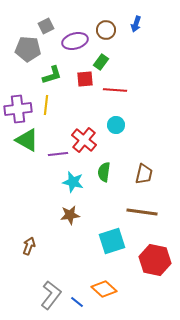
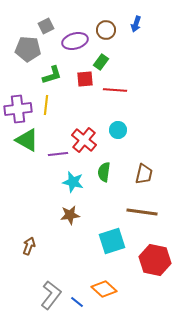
cyan circle: moved 2 px right, 5 px down
